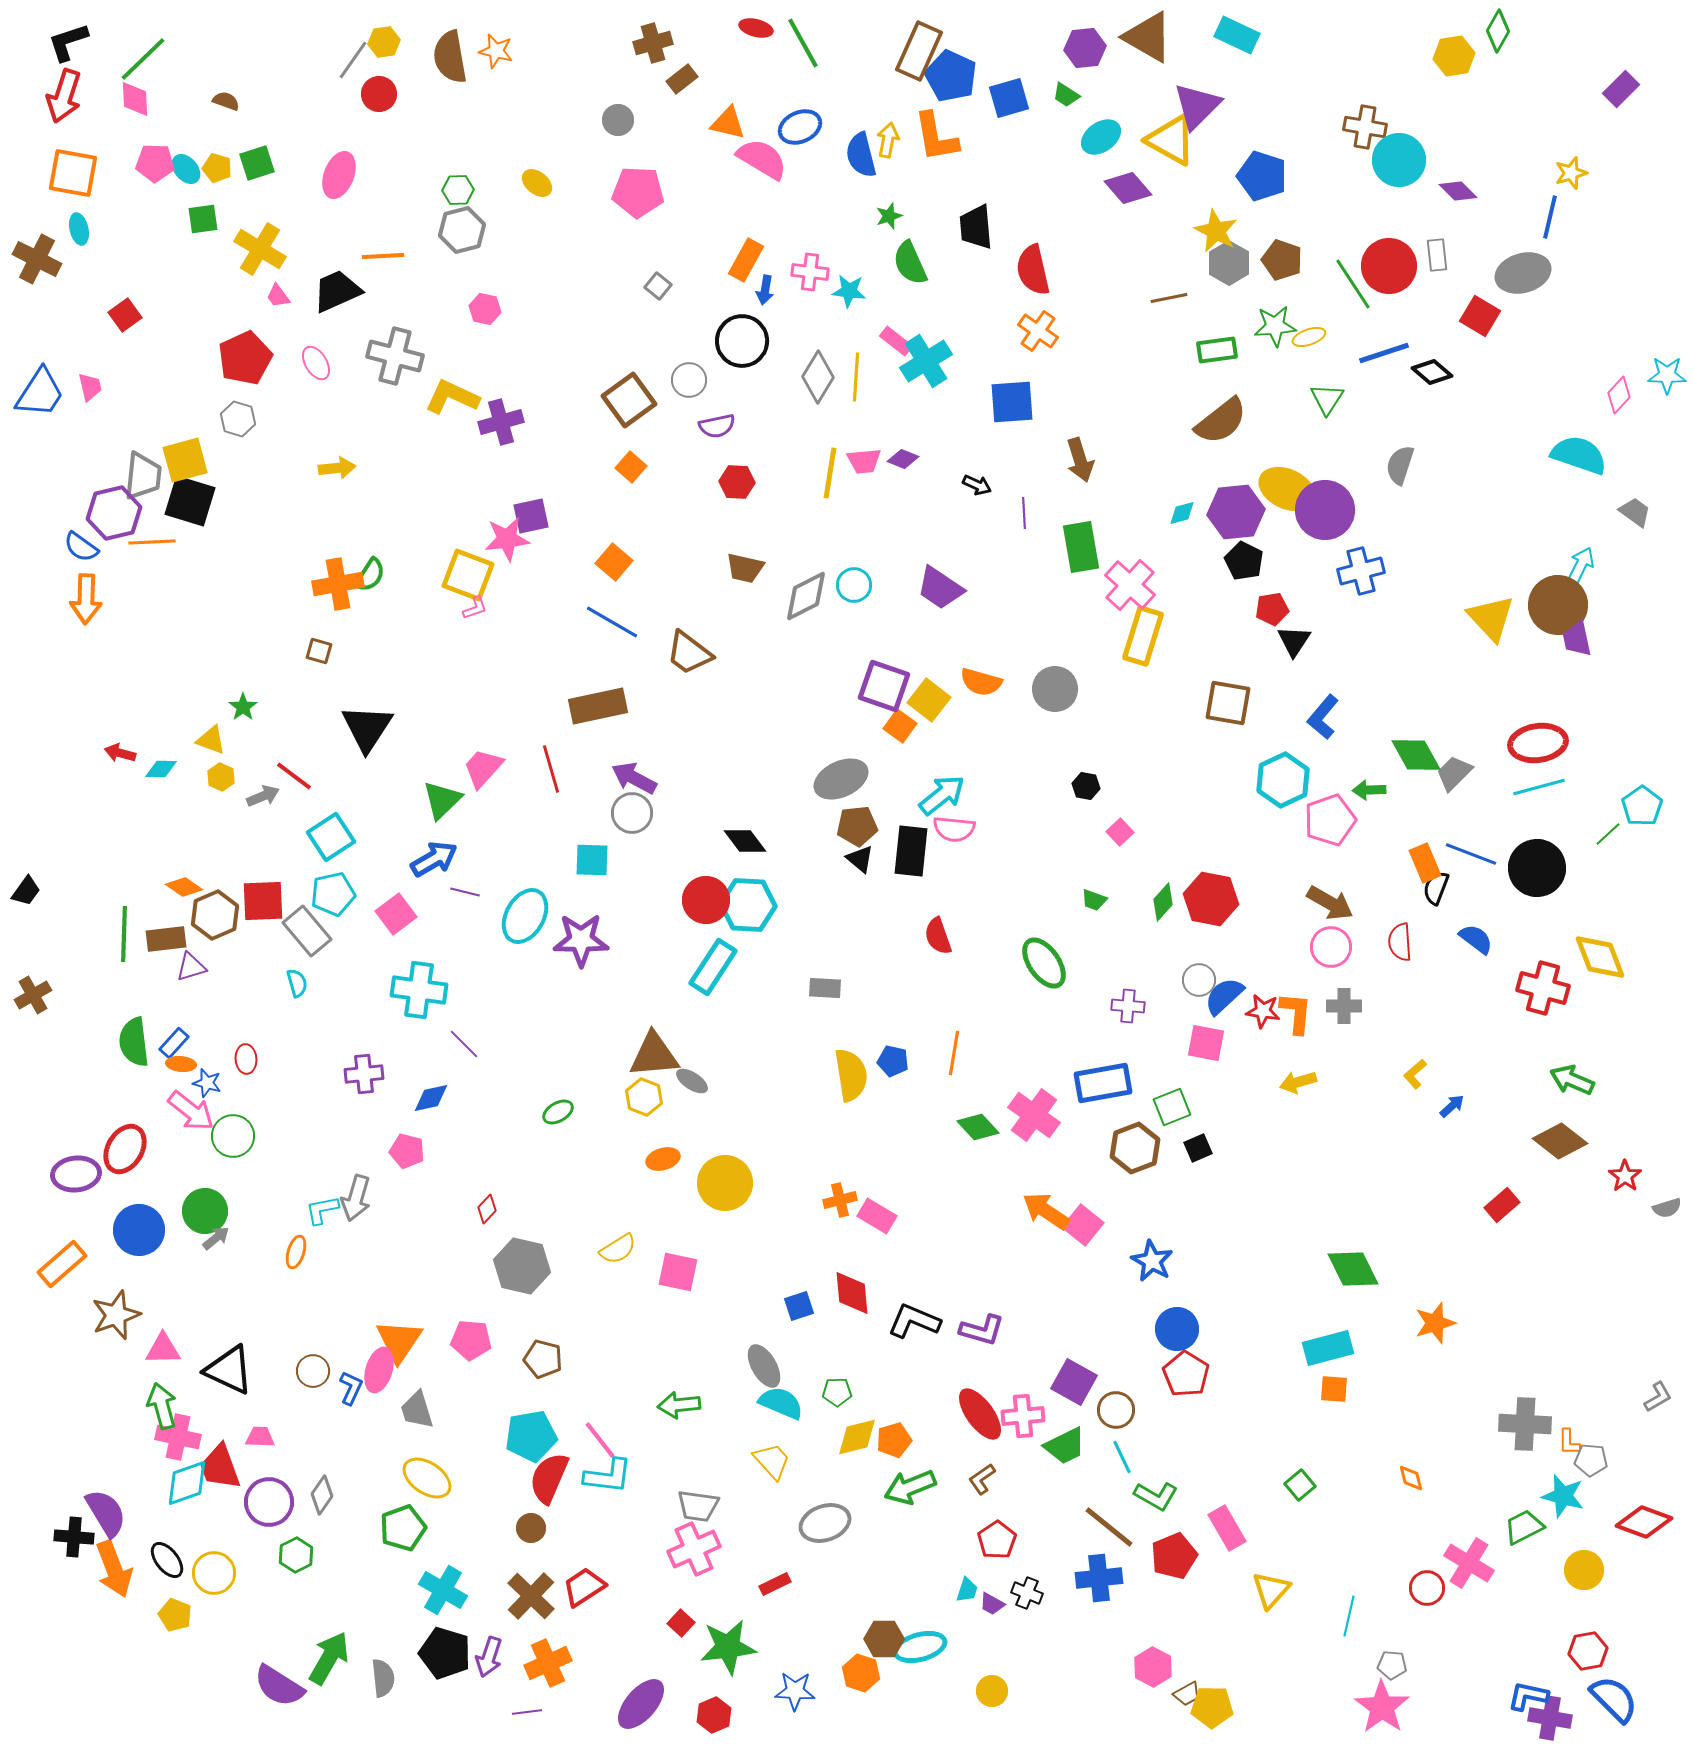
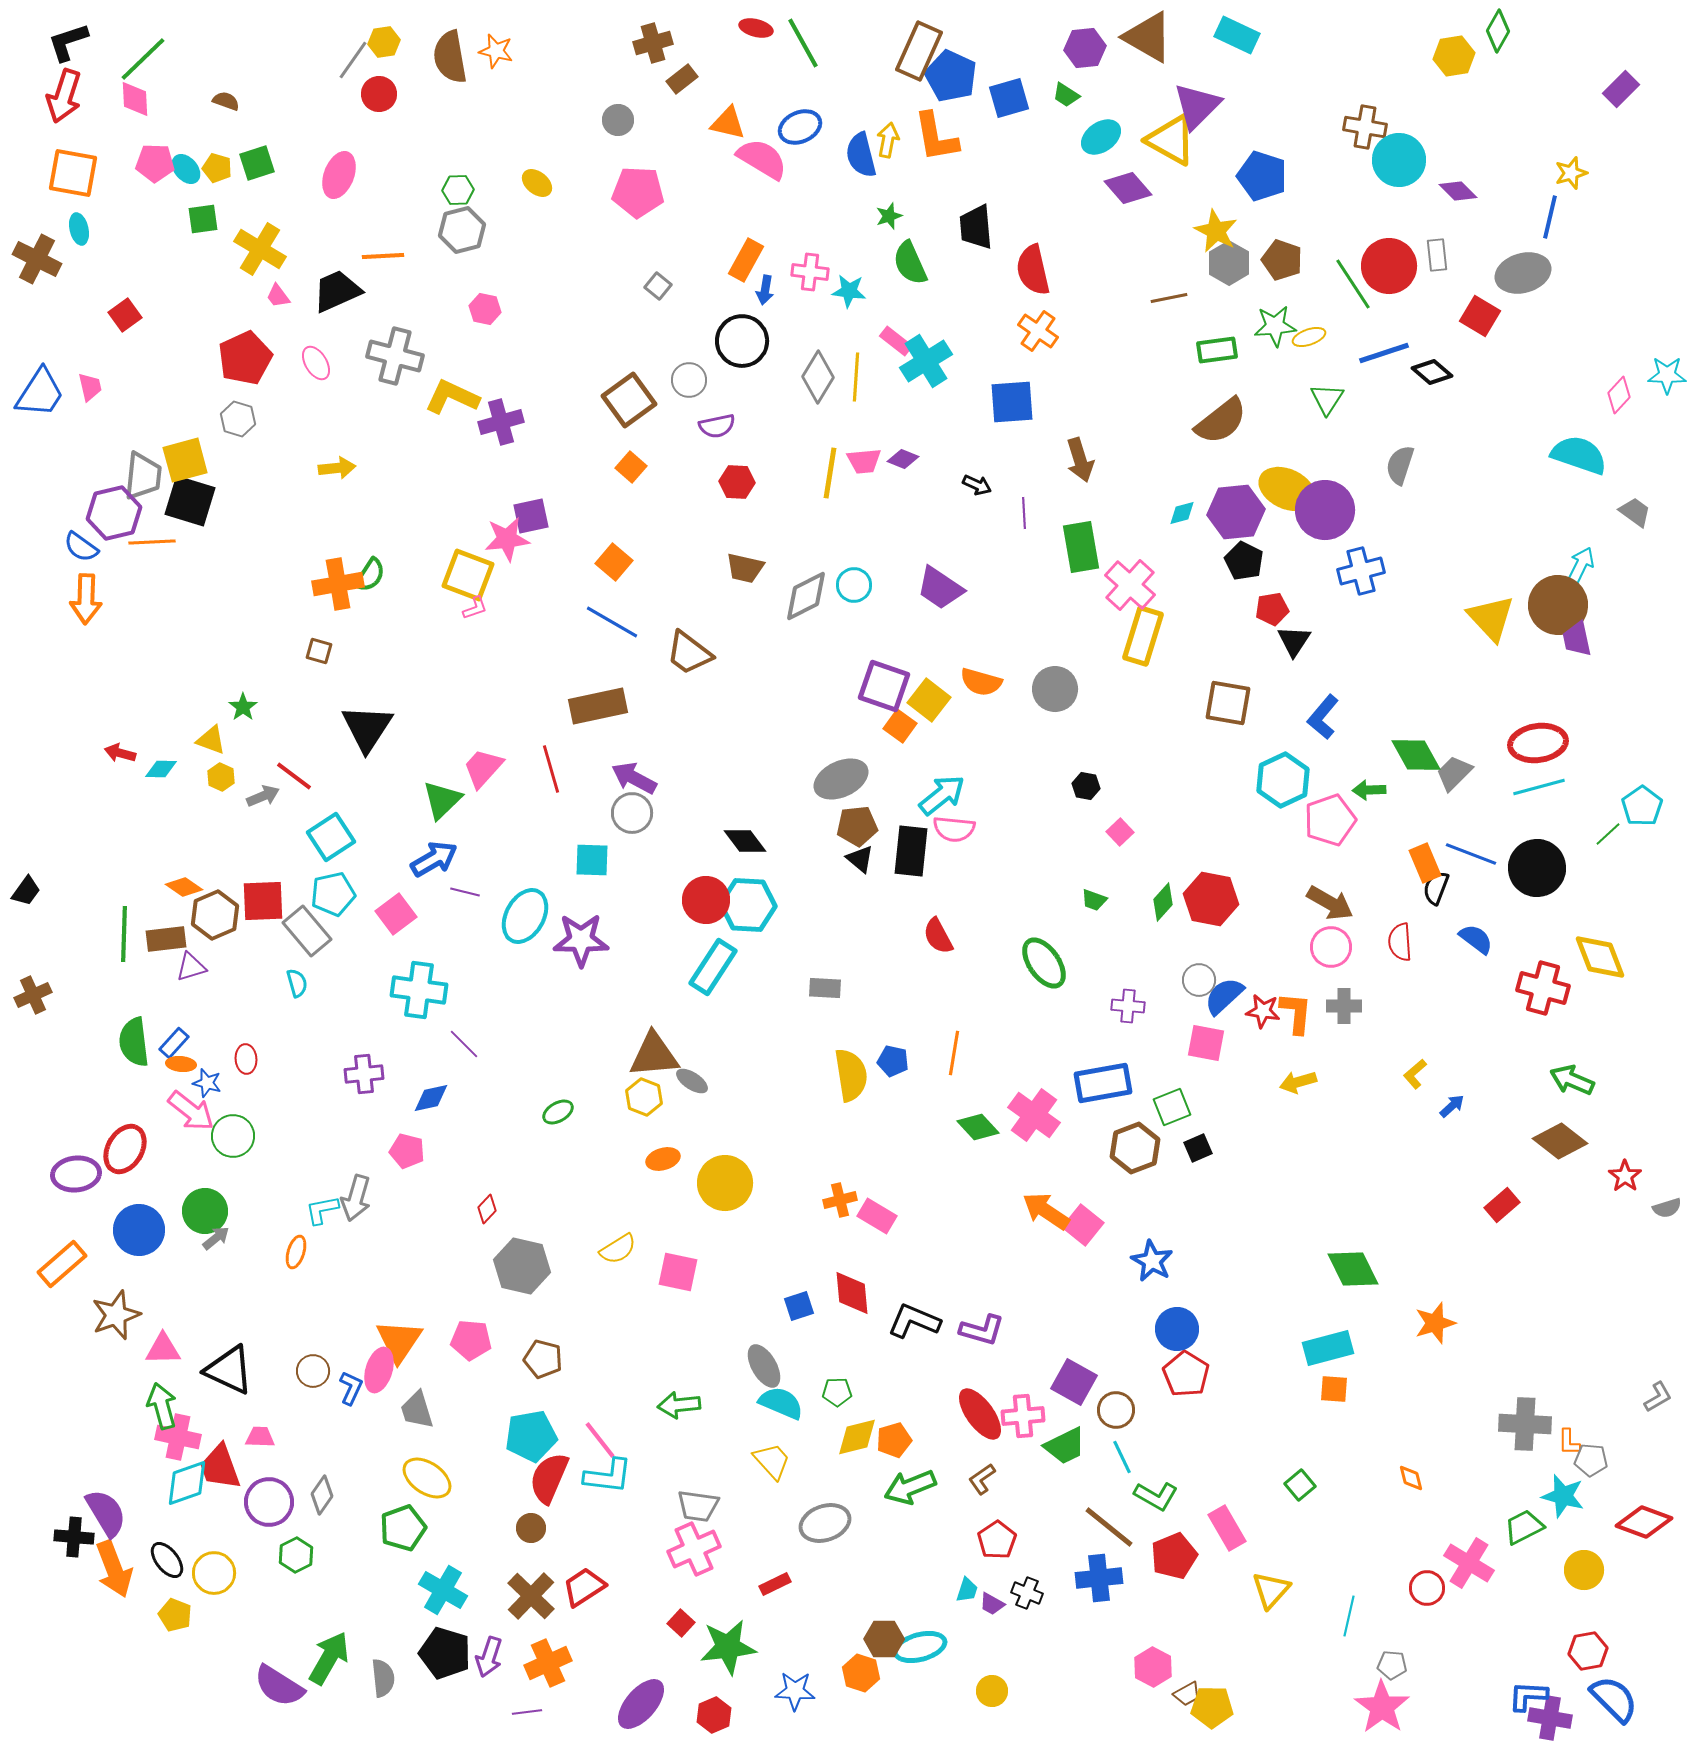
red semicircle at (938, 936): rotated 9 degrees counterclockwise
brown cross at (33, 995): rotated 6 degrees clockwise
blue L-shape at (1528, 1696): rotated 9 degrees counterclockwise
